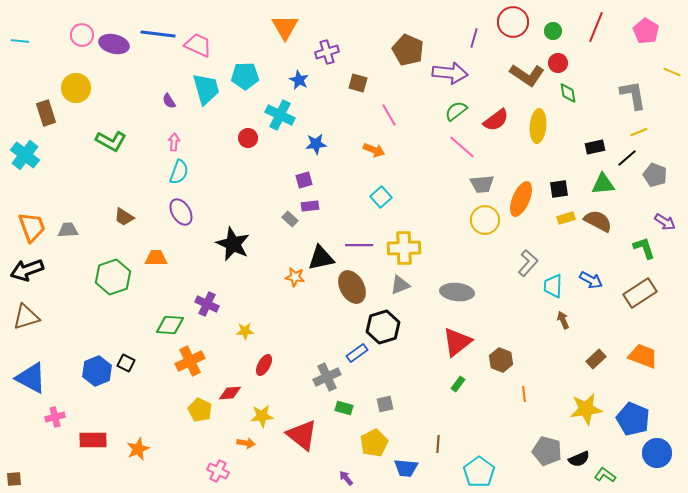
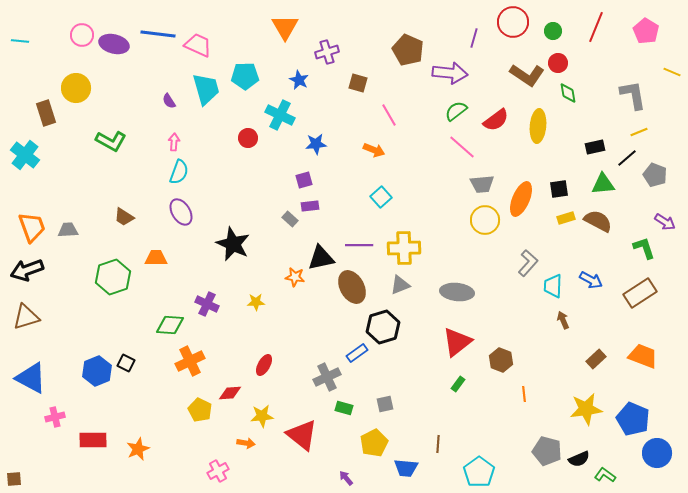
yellow star at (245, 331): moved 11 px right, 29 px up
pink cross at (218, 471): rotated 35 degrees clockwise
